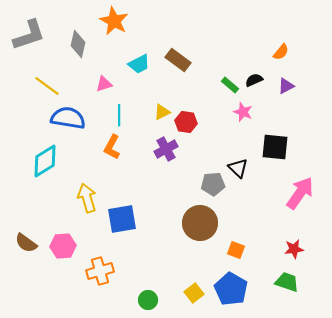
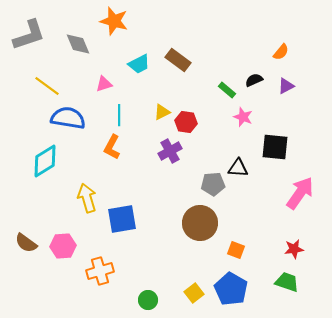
orange star: rotated 12 degrees counterclockwise
gray diamond: rotated 36 degrees counterclockwise
green rectangle: moved 3 px left, 5 px down
pink star: moved 5 px down
purple cross: moved 4 px right, 2 px down
black triangle: rotated 40 degrees counterclockwise
